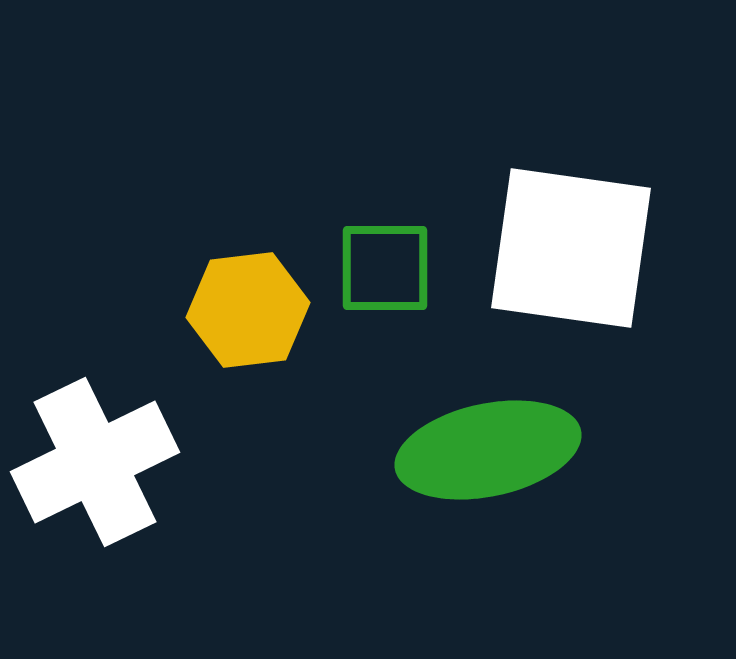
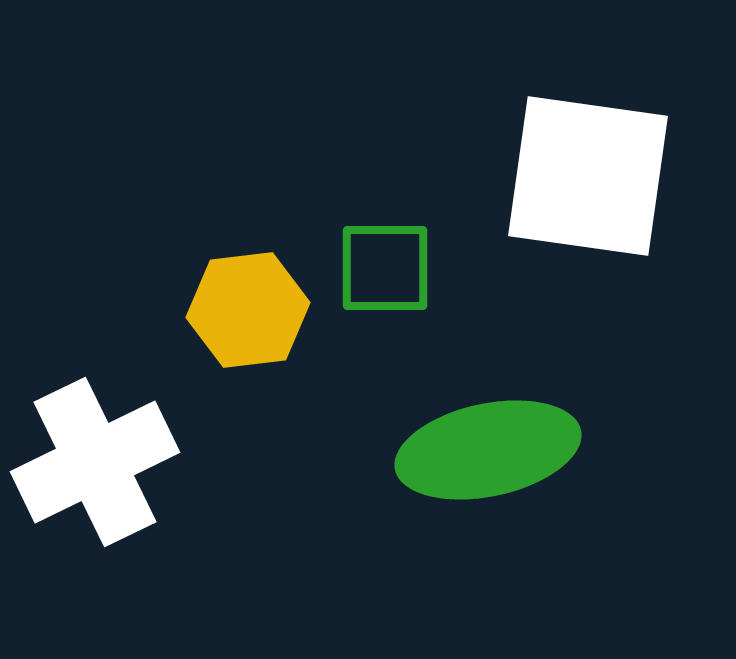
white square: moved 17 px right, 72 px up
